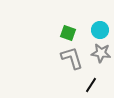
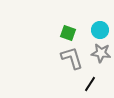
black line: moved 1 px left, 1 px up
